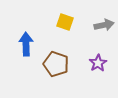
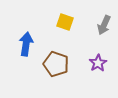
gray arrow: rotated 126 degrees clockwise
blue arrow: rotated 10 degrees clockwise
